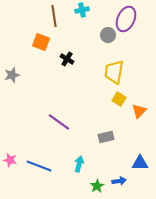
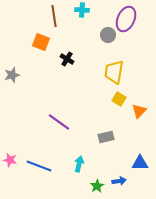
cyan cross: rotated 16 degrees clockwise
